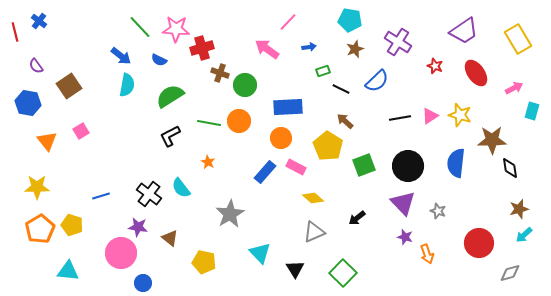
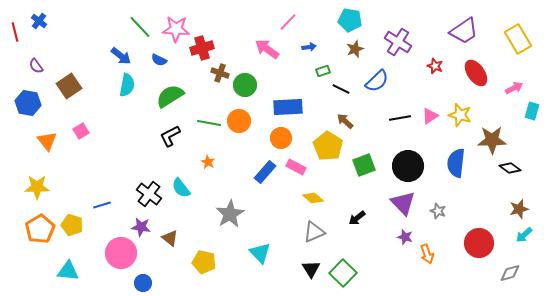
black diamond at (510, 168): rotated 45 degrees counterclockwise
blue line at (101, 196): moved 1 px right, 9 px down
purple star at (138, 227): moved 3 px right
black triangle at (295, 269): moved 16 px right
